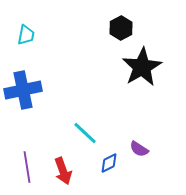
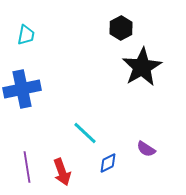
blue cross: moved 1 px left, 1 px up
purple semicircle: moved 7 px right
blue diamond: moved 1 px left
red arrow: moved 1 px left, 1 px down
